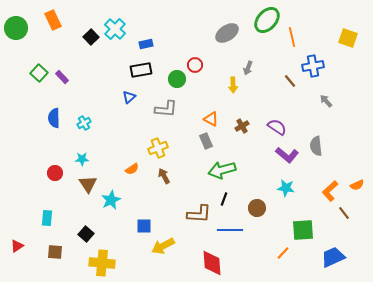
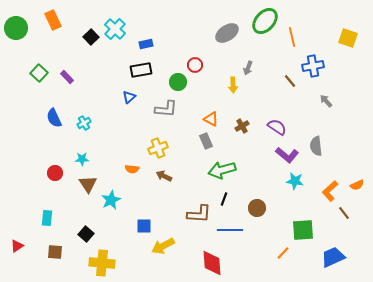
green ellipse at (267, 20): moved 2 px left, 1 px down
purple rectangle at (62, 77): moved 5 px right
green circle at (177, 79): moved 1 px right, 3 px down
blue semicircle at (54, 118): rotated 24 degrees counterclockwise
orange semicircle at (132, 169): rotated 40 degrees clockwise
brown arrow at (164, 176): rotated 35 degrees counterclockwise
cyan star at (286, 188): moved 9 px right, 7 px up
